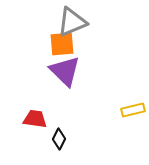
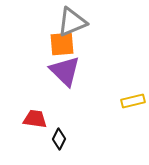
yellow rectangle: moved 9 px up
